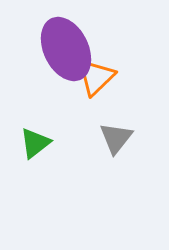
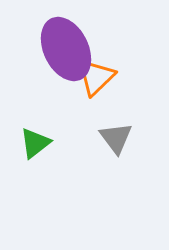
gray triangle: rotated 15 degrees counterclockwise
